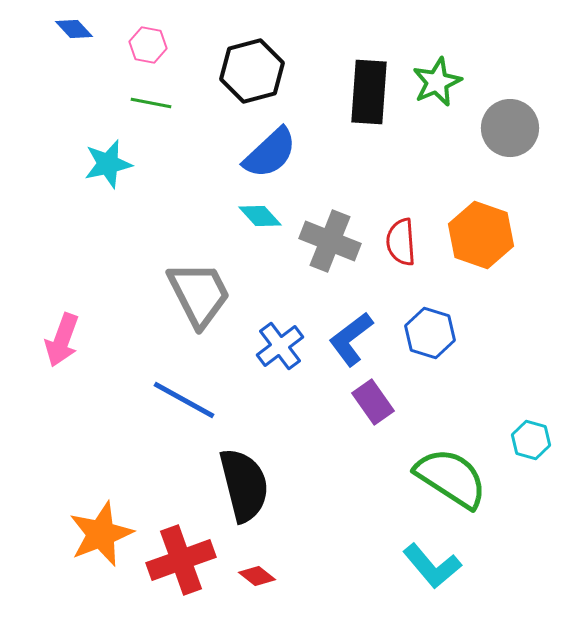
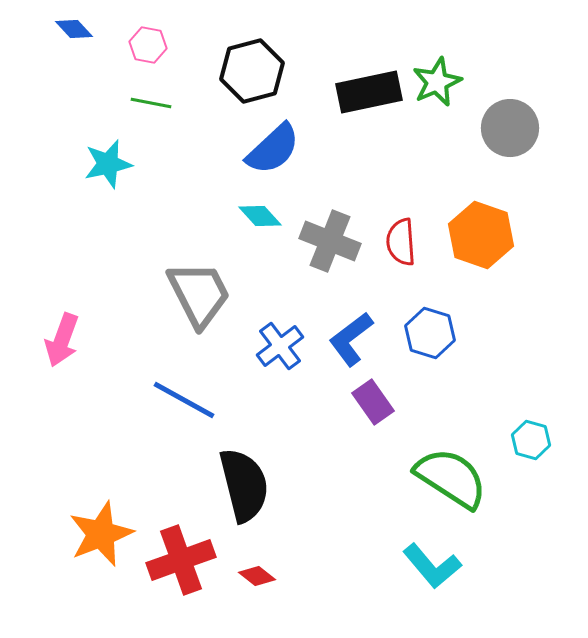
black rectangle: rotated 74 degrees clockwise
blue semicircle: moved 3 px right, 4 px up
